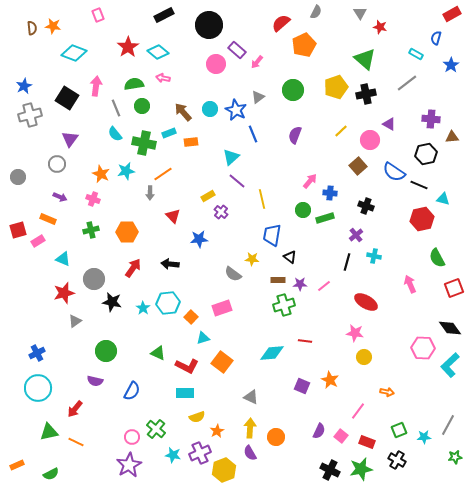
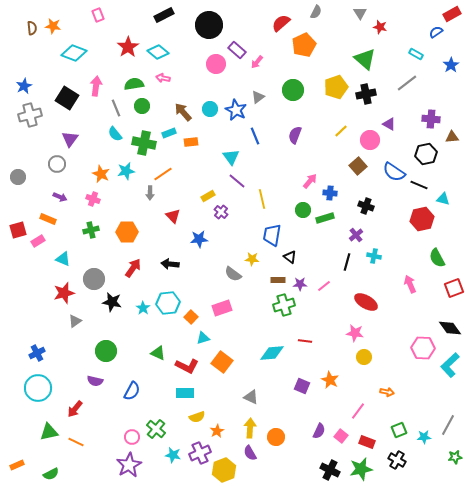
blue semicircle at (436, 38): moved 6 px up; rotated 40 degrees clockwise
blue line at (253, 134): moved 2 px right, 2 px down
cyan triangle at (231, 157): rotated 24 degrees counterclockwise
